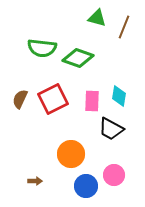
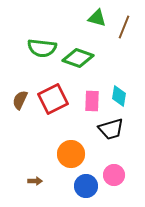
brown semicircle: moved 1 px down
black trapezoid: rotated 44 degrees counterclockwise
